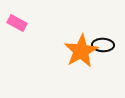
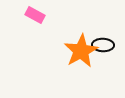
pink rectangle: moved 18 px right, 8 px up
